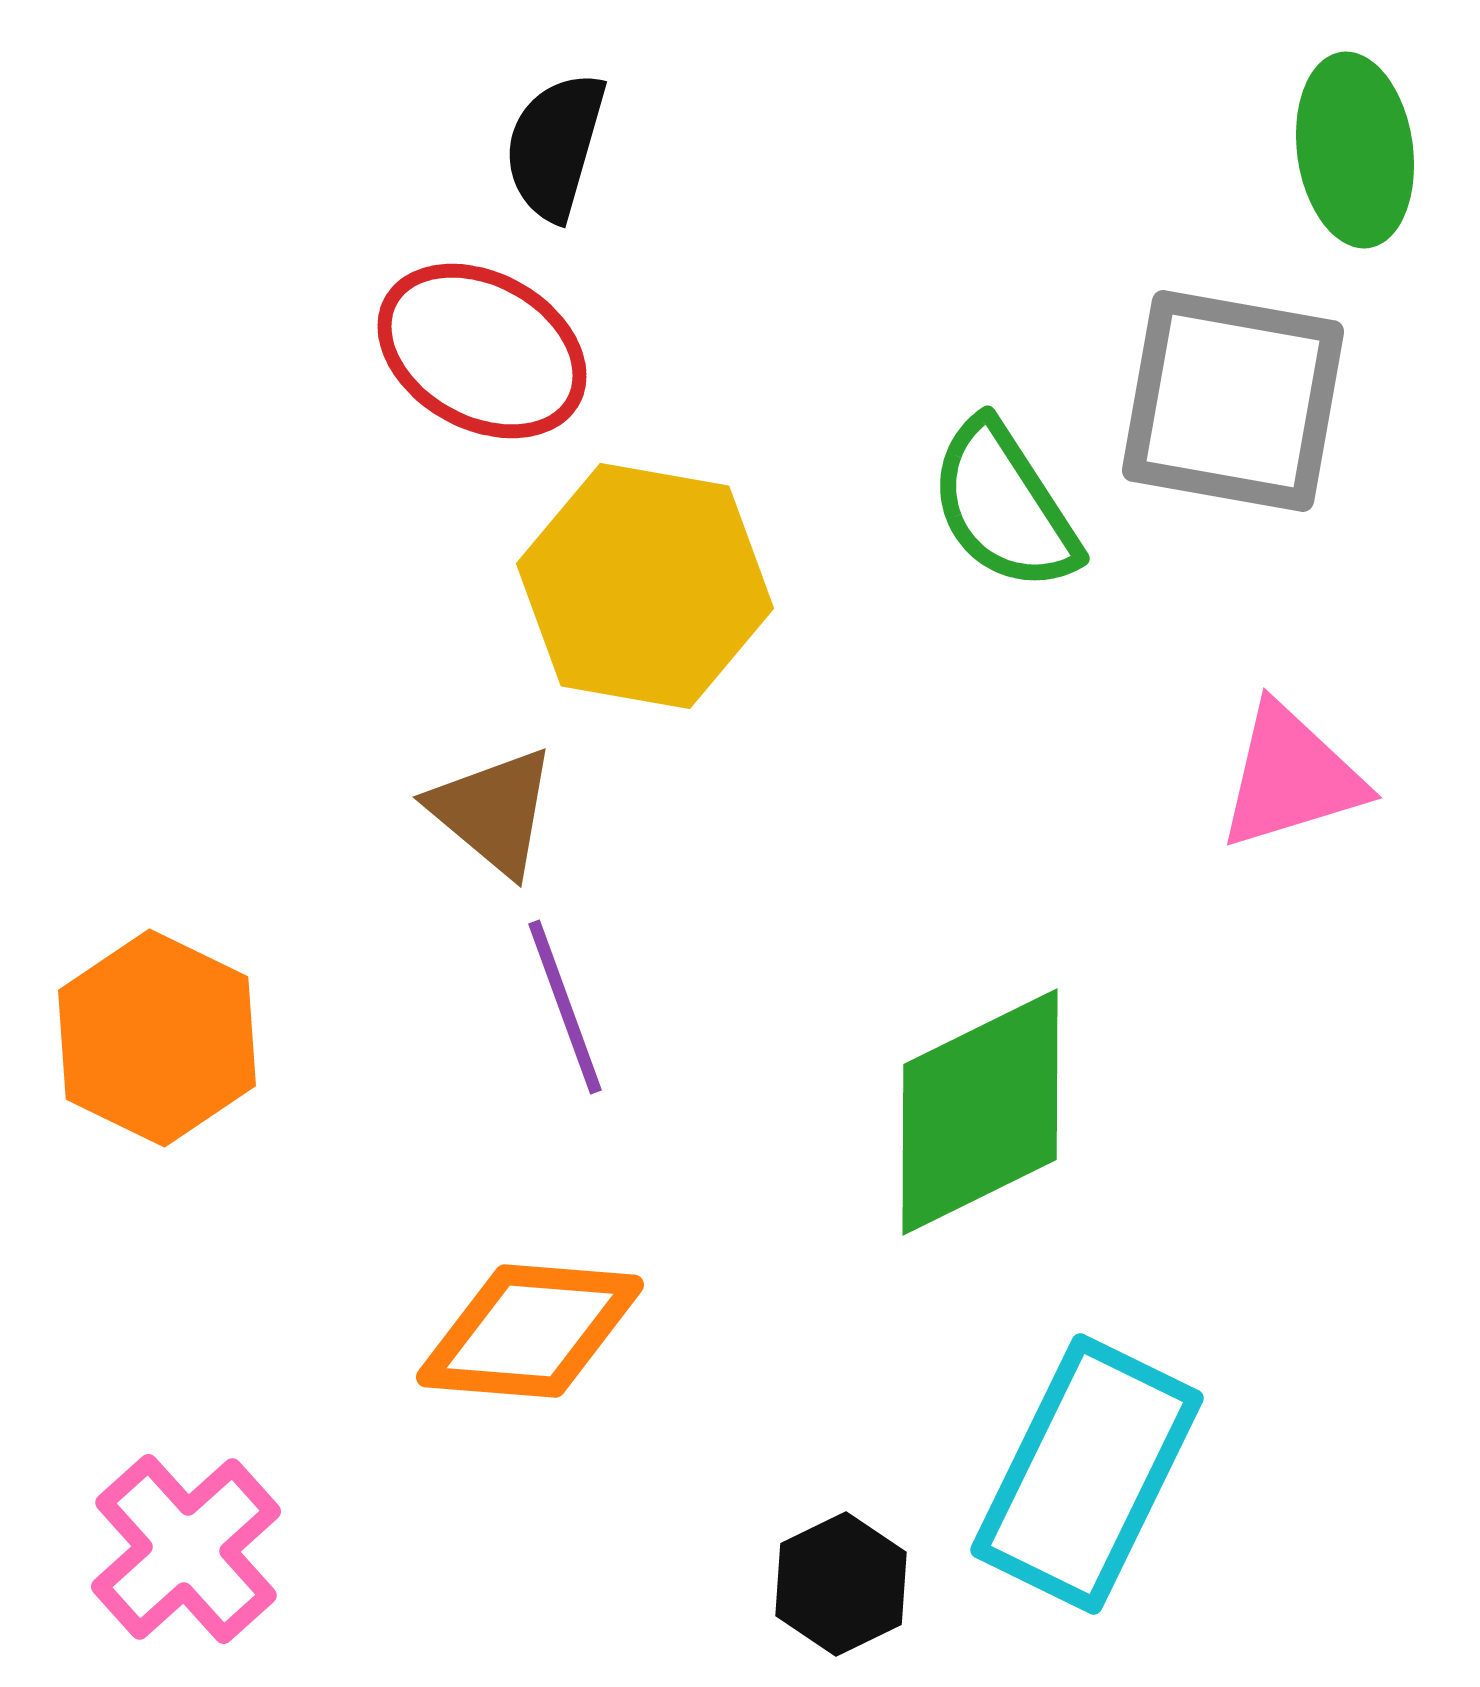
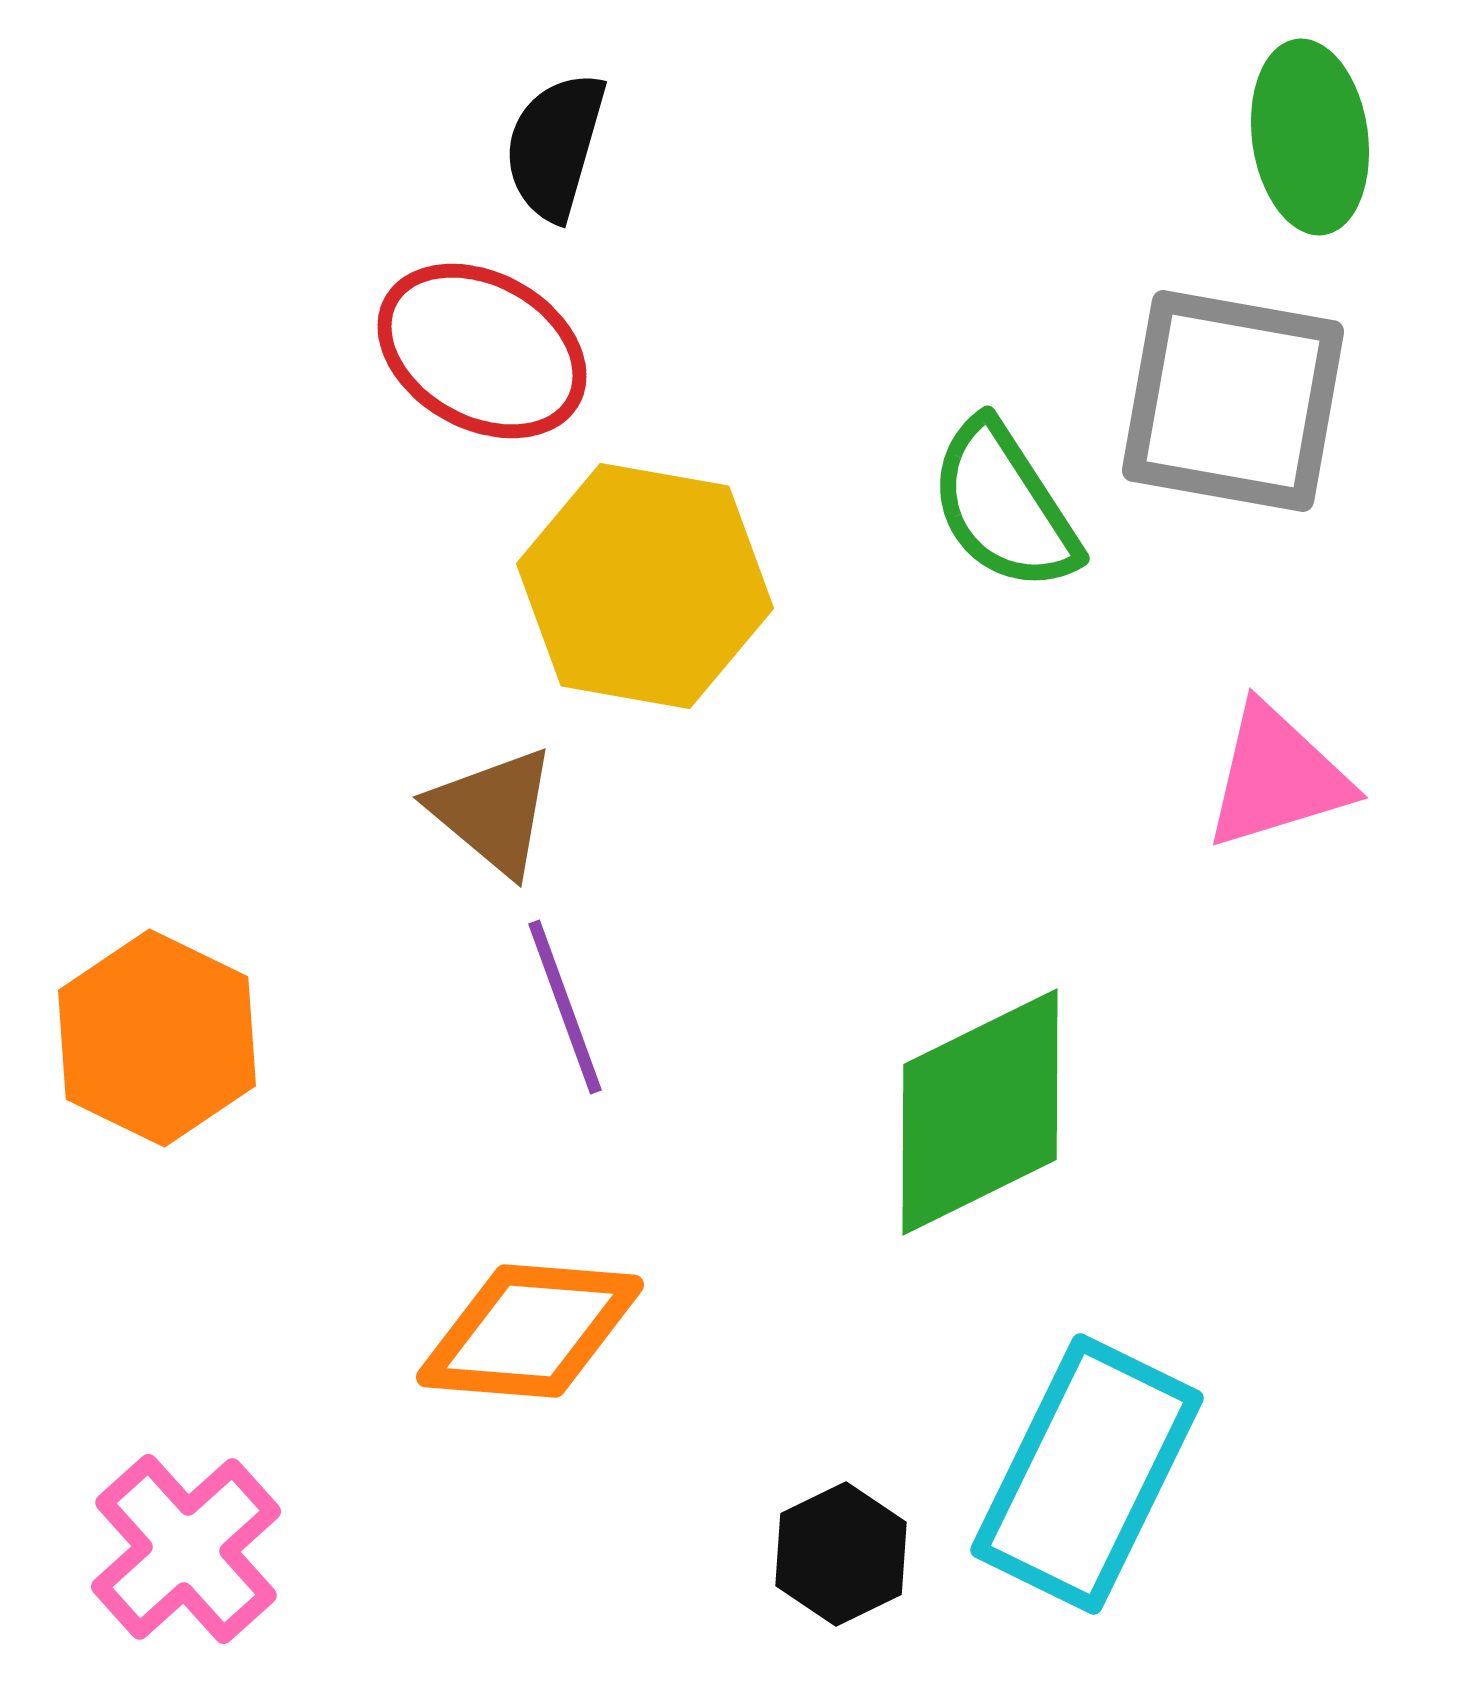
green ellipse: moved 45 px left, 13 px up
pink triangle: moved 14 px left
black hexagon: moved 30 px up
